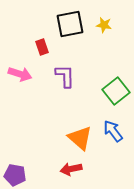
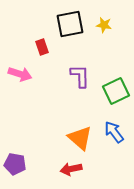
purple L-shape: moved 15 px right
green square: rotated 12 degrees clockwise
blue arrow: moved 1 px right, 1 px down
purple pentagon: moved 11 px up
